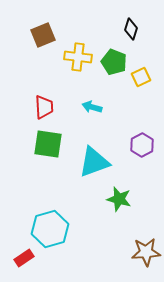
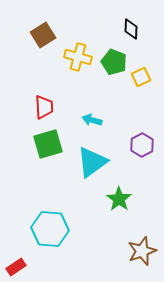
black diamond: rotated 15 degrees counterclockwise
brown square: rotated 10 degrees counterclockwise
yellow cross: rotated 8 degrees clockwise
cyan arrow: moved 13 px down
green square: rotated 24 degrees counterclockwise
cyan triangle: moved 2 px left; rotated 16 degrees counterclockwise
green star: rotated 20 degrees clockwise
cyan hexagon: rotated 21 degrees clockwise
brown star: moved 4 px left, 1 px up; rotated 16 degrees counterclockwise
red rectangle: moved 8 px left, 9 px down
